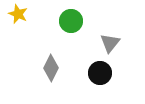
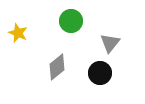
yellow star: moved 19 px down
gray diamond: moved 6 px right, 1 px up; rotated 24 degrees clockwise
